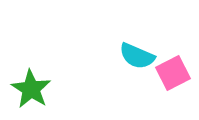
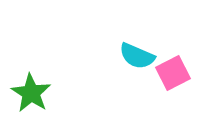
green star: moved 4 px down
